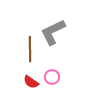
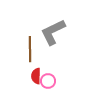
pink circle: moved 4 px left, 4 px down
red semicircle: moved 5 px right, 6 px up; rotated 56 degrees clockwise
